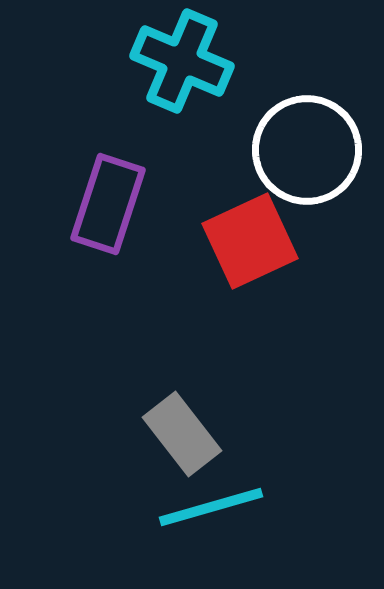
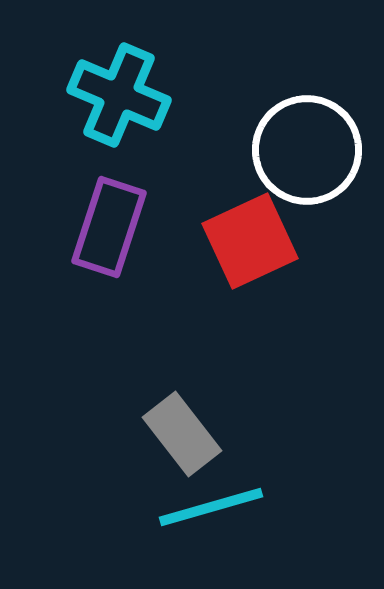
cyan cross: moved 63 px left, 34 px down
purple rectangle: moved 1 px right, 23 px down
